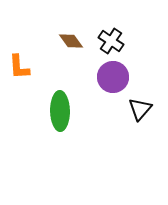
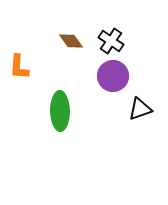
orange L-shape: rotated 8 degrees clockwise
purple circle: moved 1 px up
black triangle: rotated 30 degrees clockwise
